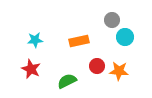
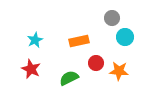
gray circle: moved 2 px up
cyan star: rotated 21 degrees counterclockwise
red circle: moved 1 px left, 3 px up
green semicircle: moved 2 px right, 3 px up
